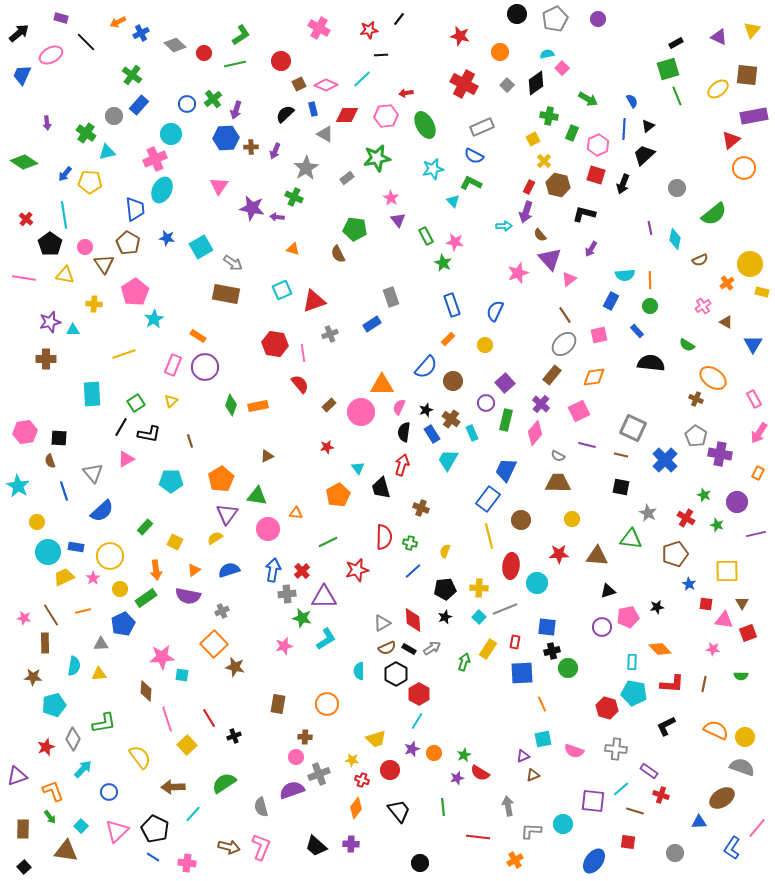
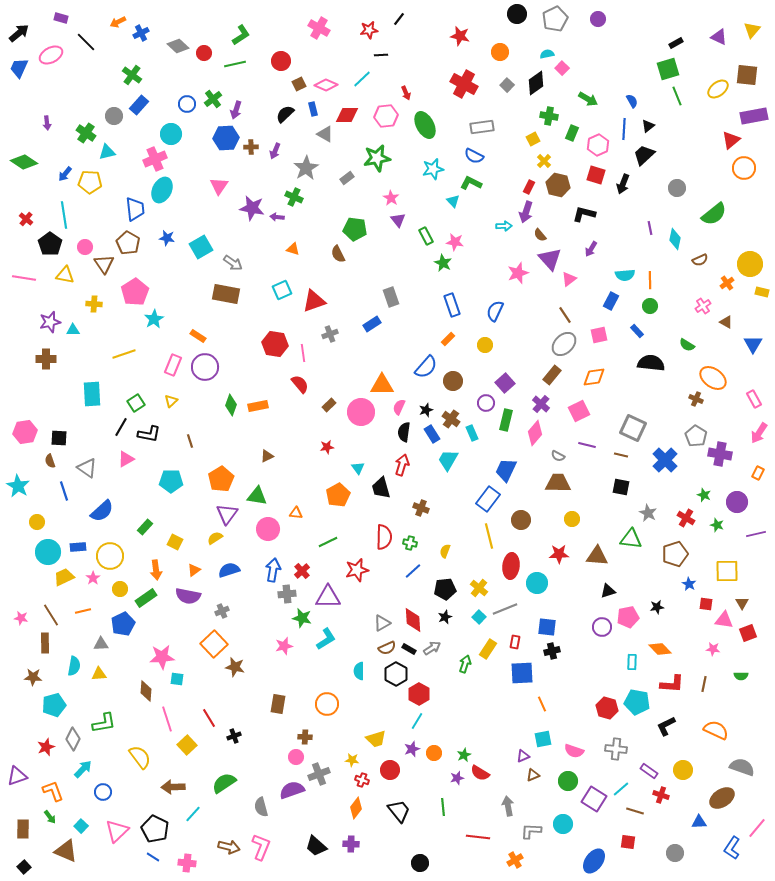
gray diamond at (175, 45): moved 3 px right, 1 px down
blue trapezoid at (22, 75): moved 3 px left, 7 px up
red arrow at (406, 93): rotated 104 degrees counterclockwise
gray rectangle at (482, 127): rotated 15 degrees clockwise
gray triangle at (93, 473): moved 6 px left, 5 px up; rotated 15 degrees counterclockwise
blue rectangle at (76, 547): moved 2 px right; rotated 14 degrees counterclockwise
yellow cross at (479, 588): rotated 36 degrees clockwise
purple triangle at (324, 597): moved 4 px right
pink star at (24, 618): moved 3 px left
green arrow at (464, 662): moved 1 px right, 2 px down
green circle at (568, 668): moved 113 px down
cyan square at (182, 675): moved 5 px left, 4 px down
cyan pentagon at (634, 693): moved 3 px right, 9 px down
yellow circle at (745, 737): moved 62 px left, 33 px down
blue circle at (109, 792): moved 6 px left
purple square at (593, 801): moved 1 px right, 2 px up; rotated 25 degrees clockwise
brown triangle at (66, 851): rotated 15 degrees clockwise
